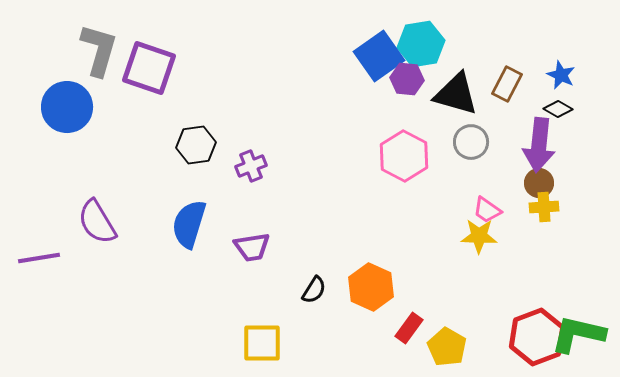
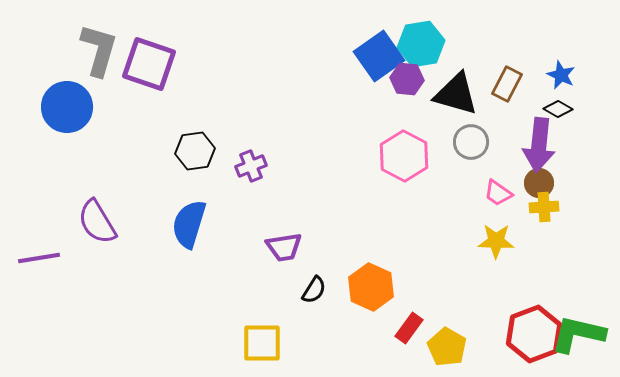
purple square: moved 4 px up
black hexagon: moved 1 px left, 6 px down
pink trapezoid: moved 11 px right, 17 px up
yellow star: moved 17 px right, 5 px down
purple trapezoid: moved 32 px right
red hexagon: moved 3 px left, 3 px up
